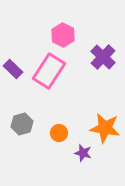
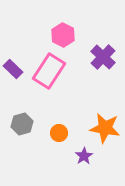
purple star: moved 1 px right, 3 px down; rotated 24 degrees clockwise
